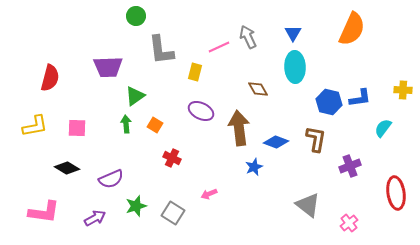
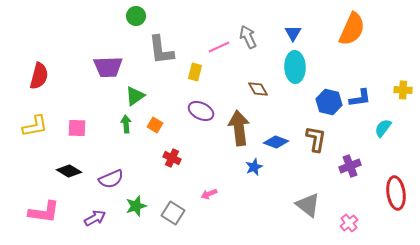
red semicircle: moved 11 px left, 2 px up
black diamond: moved 2 px right, 3 px down
